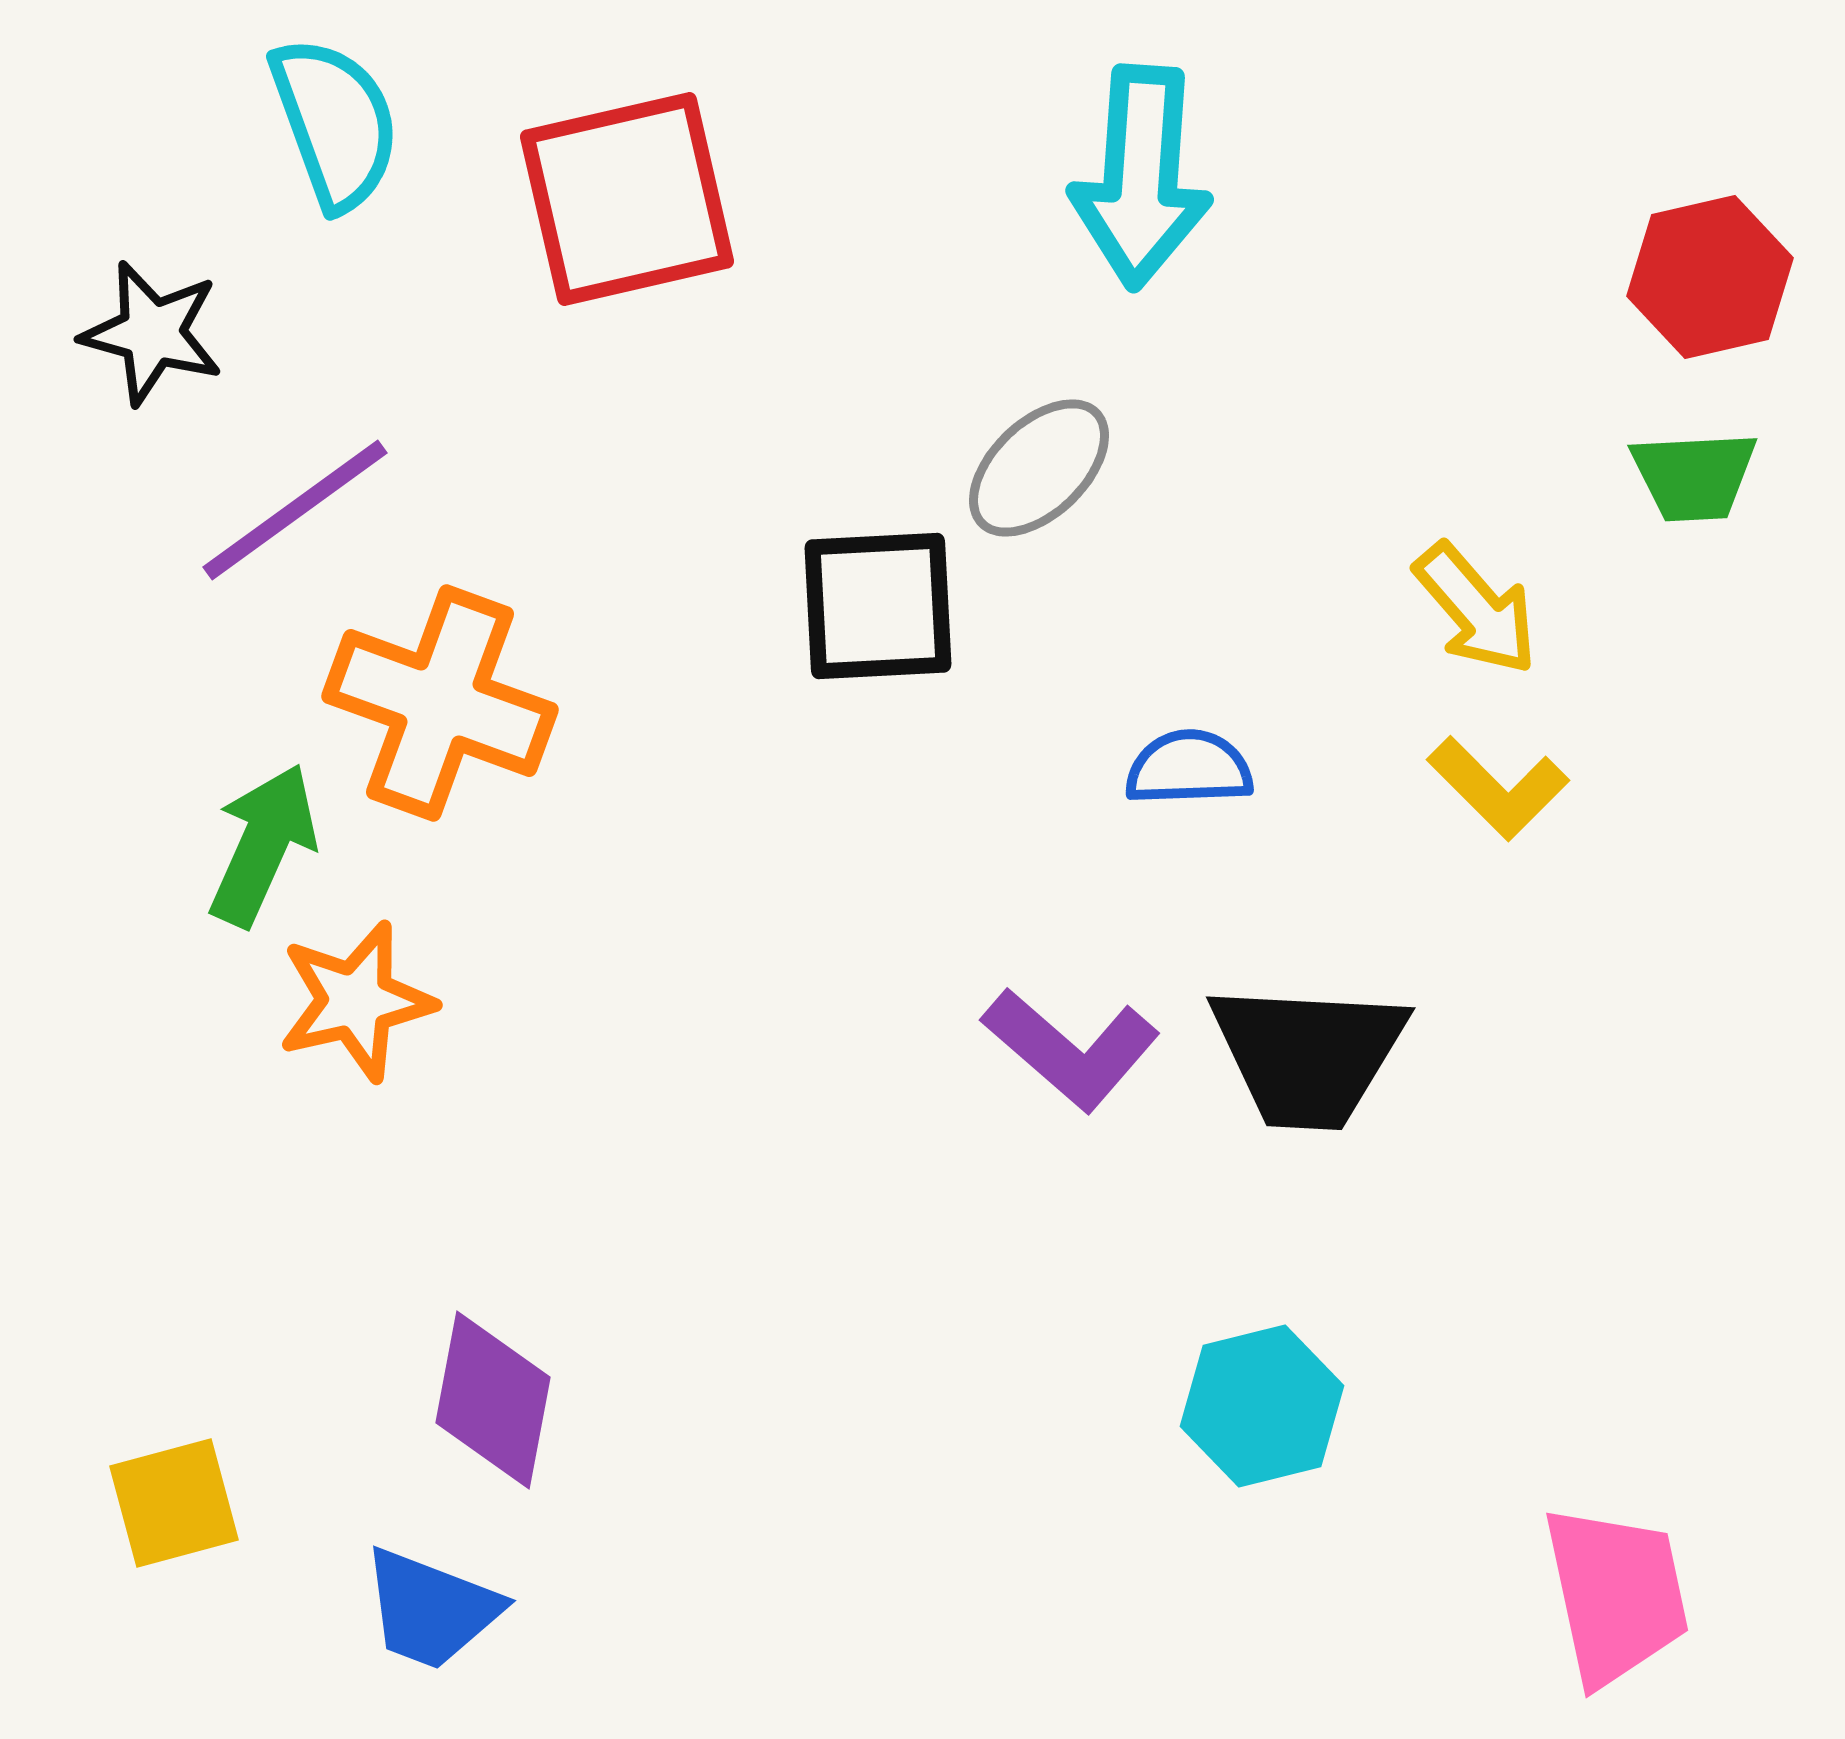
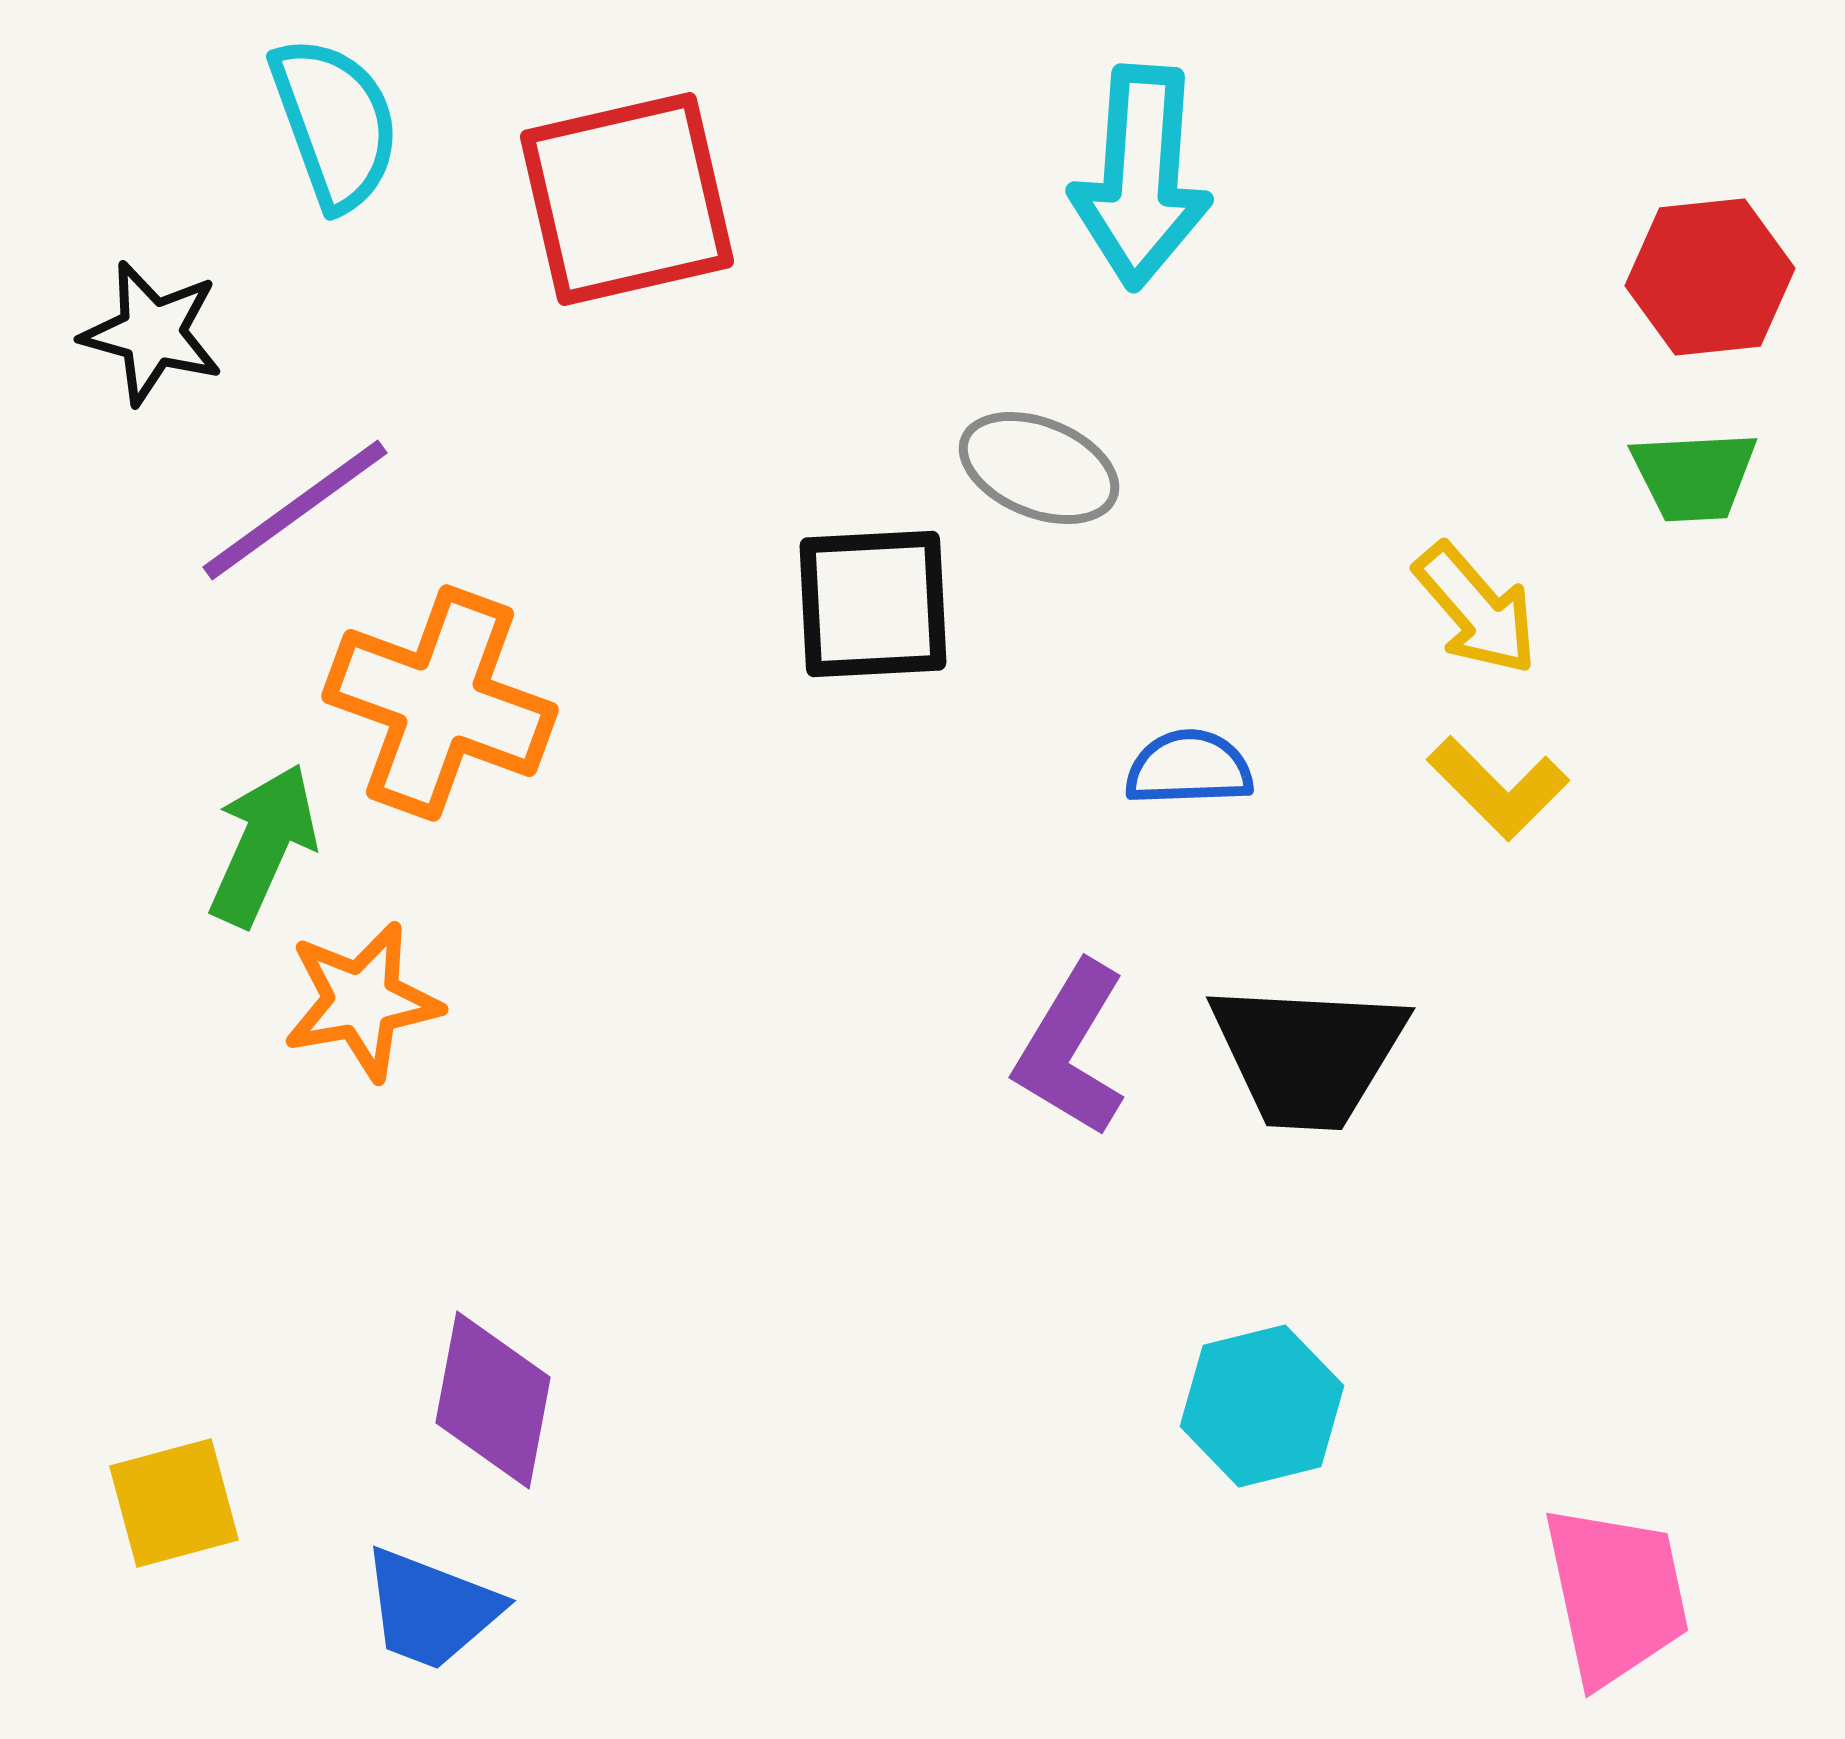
red hexagon: rotated 7 degrees clockwise
gray ellipse: rotated 66 degrees clockwise
black square: moved 5 px left, 2 px up
orange star: moved 6 px right; rotated 3 degrees clockwise
purple L-shape: rotated 80 degrees clockwise
